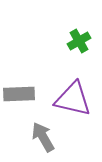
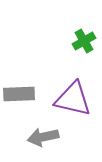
green cross: moved 5 px right
gray arrow: rotated 72 degrees counterclockwise
